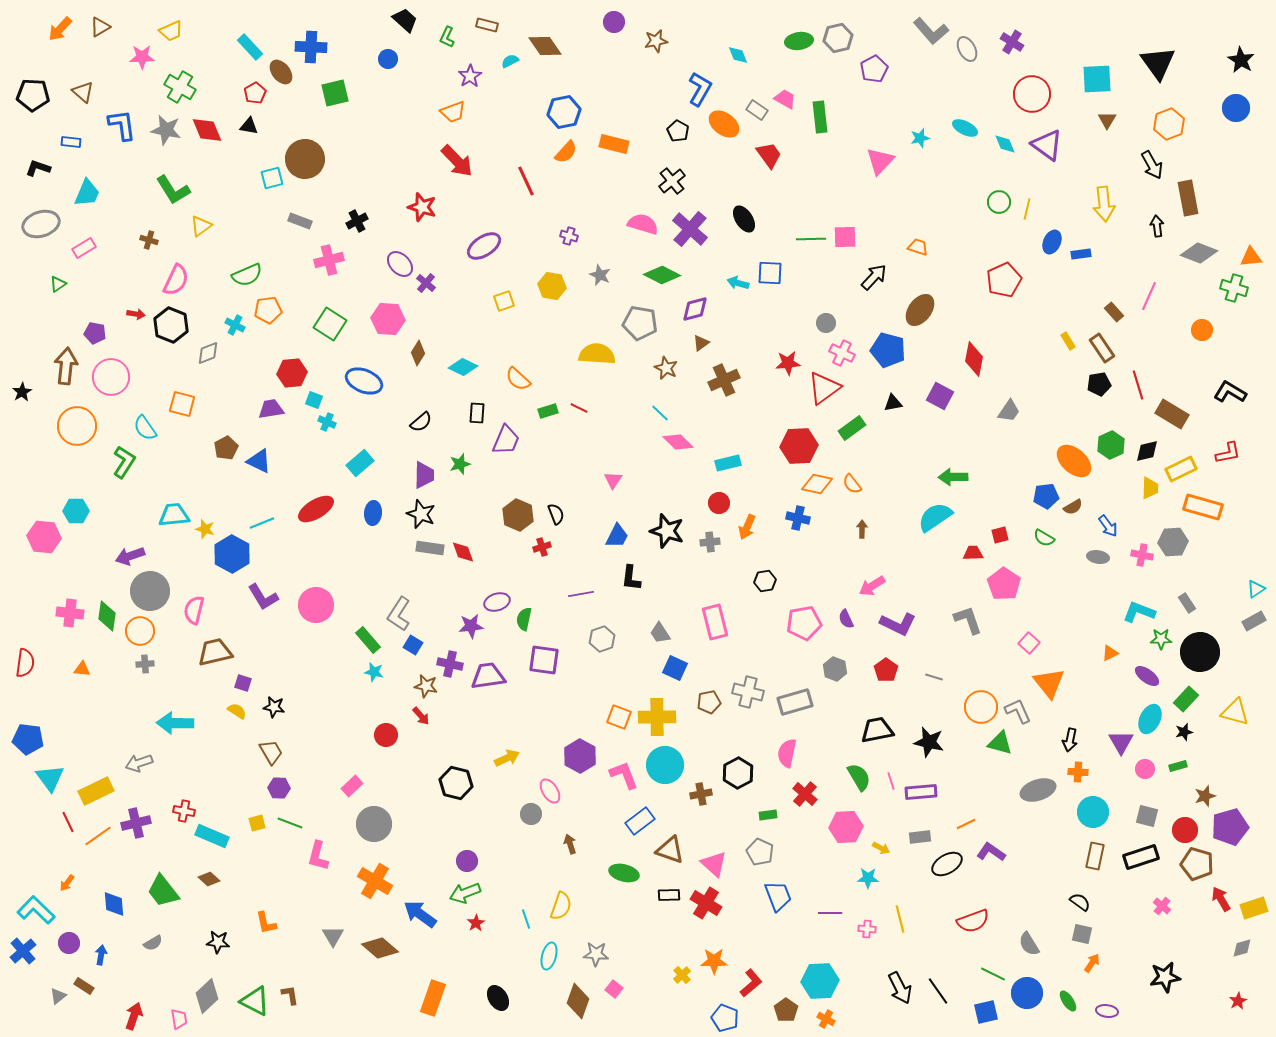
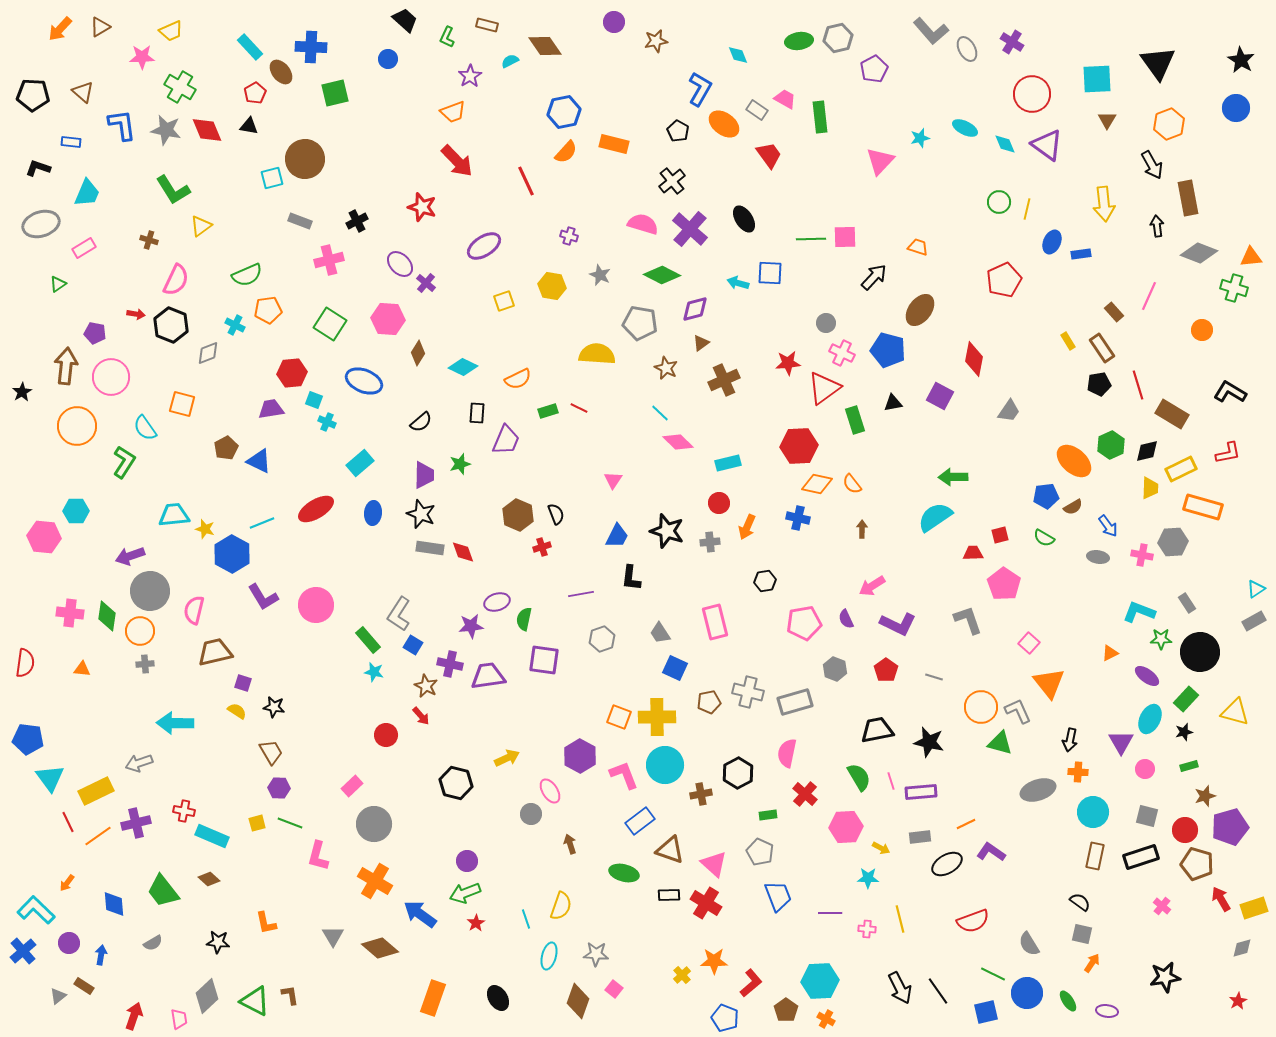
orange semicircle at (518, 379): rotated 68 degrees counterclockwise
green rectangle at (852, 428): moved 3 px right, 8 px up; rotated 72 degrees counterclockwise
brown star at (426, 686): rotated 15 degrees clockwise
green rectangle at (1178, 766): moved 11 px right
